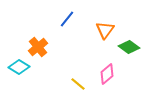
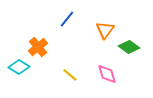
pink diamond: rotated 65 degrees counterclockwise
yellow line: moved 8 px left, 9 px up
